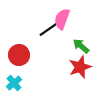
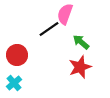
pink semicircle: moved 3 px right, 5 px up
green arrow: moved 4 px up
red circle: moved 2 px left
